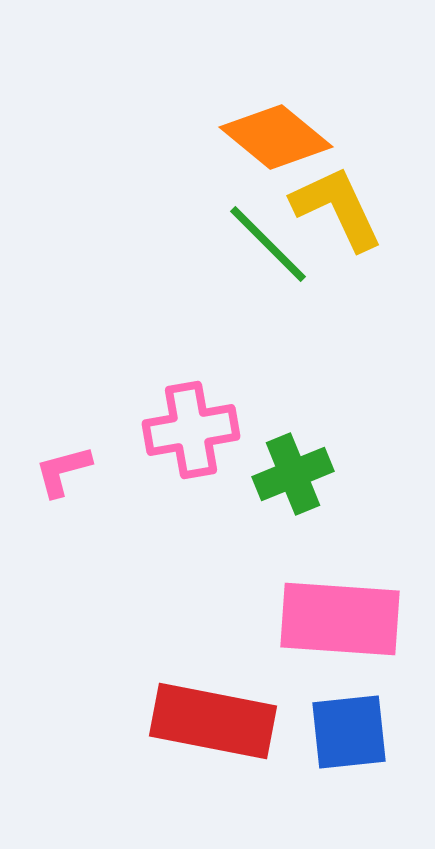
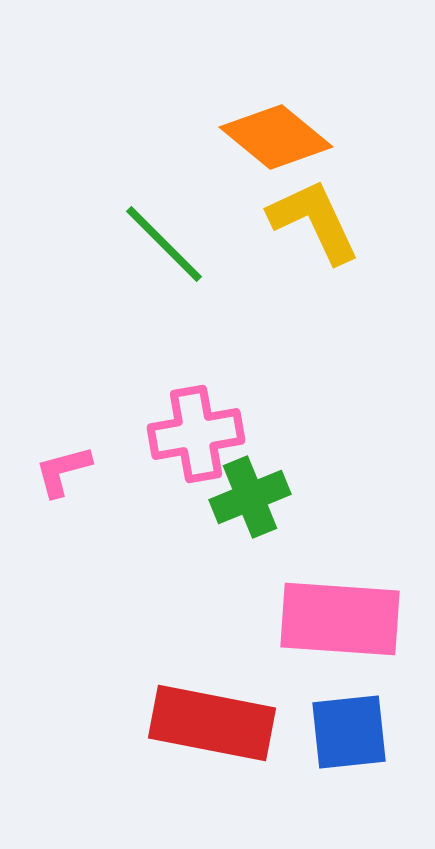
yellow L-shape: moved 23 px left, 13 px down
green line: moved 104 px left
pink cross: moved 5 px right, 4 px down
green cross: moved 43 px left, 23 px down
red rectangle: moved 1 px left, 2 px down
